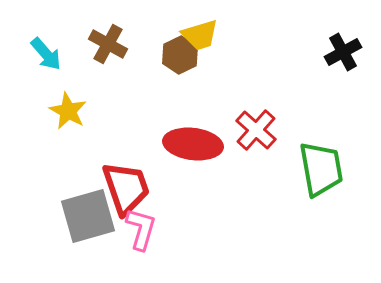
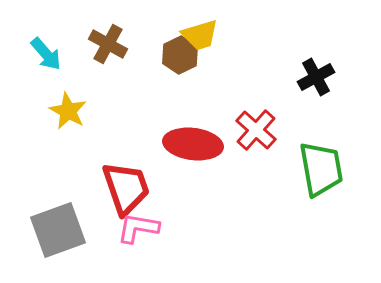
black cross: moved 27 px left, 25 px down
gray square: moved 30 px left, 14 px down; rotated 4 degrees counterclockwise
pink L-shape: moved 3 px left, 1 px up; rotated 96 degrees counterclockwise
